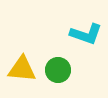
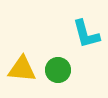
cyan L-shape: rotated 56 degrees clockwise
